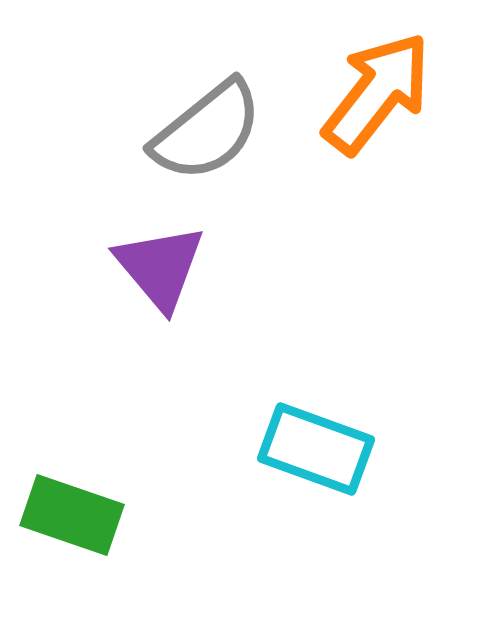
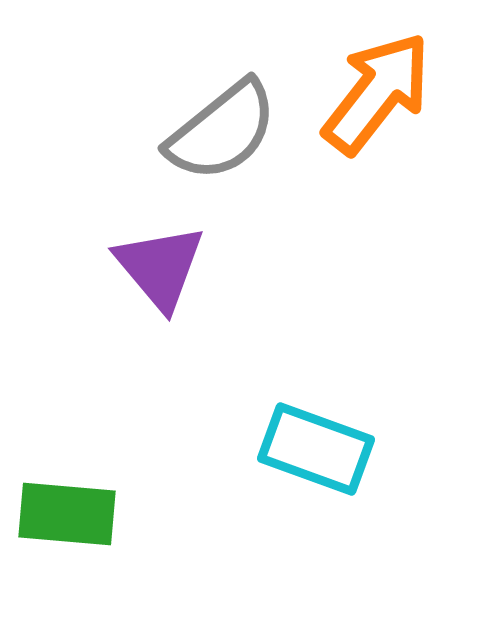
gray semicircle: moved 15 px right
green rectangle: moved 5 px left, 1 px up; rotated 14 degrees counterclockwise
